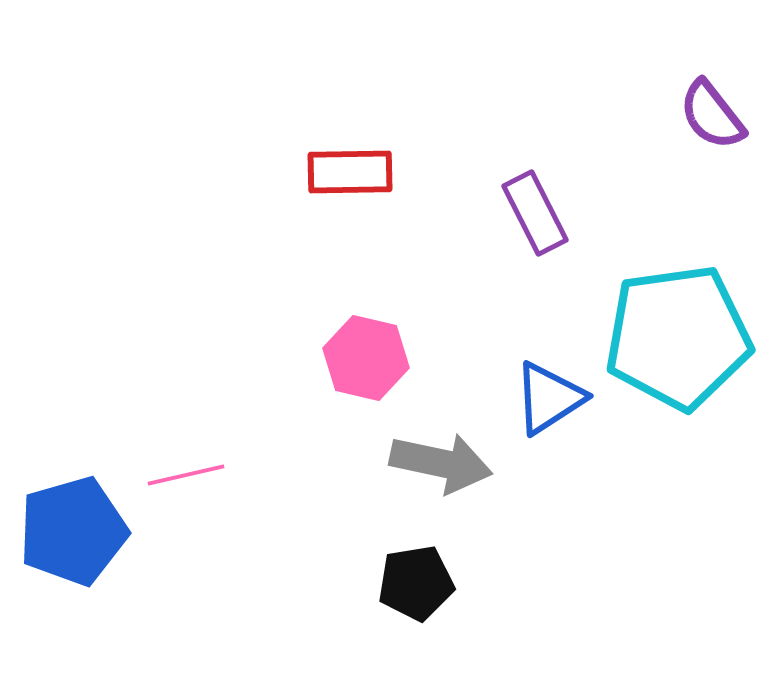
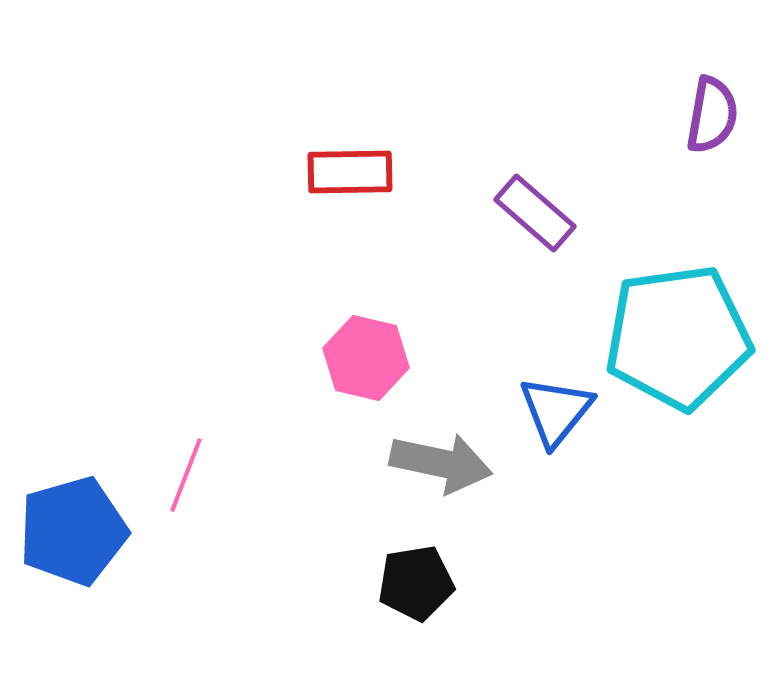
purple semicircle: rotated 132 degrees counterclockwise
purple rectangle: rotated 22 degrees counterclockwise
blue triangle: moved 7 px right, 13 px down; rotated 18 degrees counterclockwise
pink line: rotated 56 degrees counterclockwise
